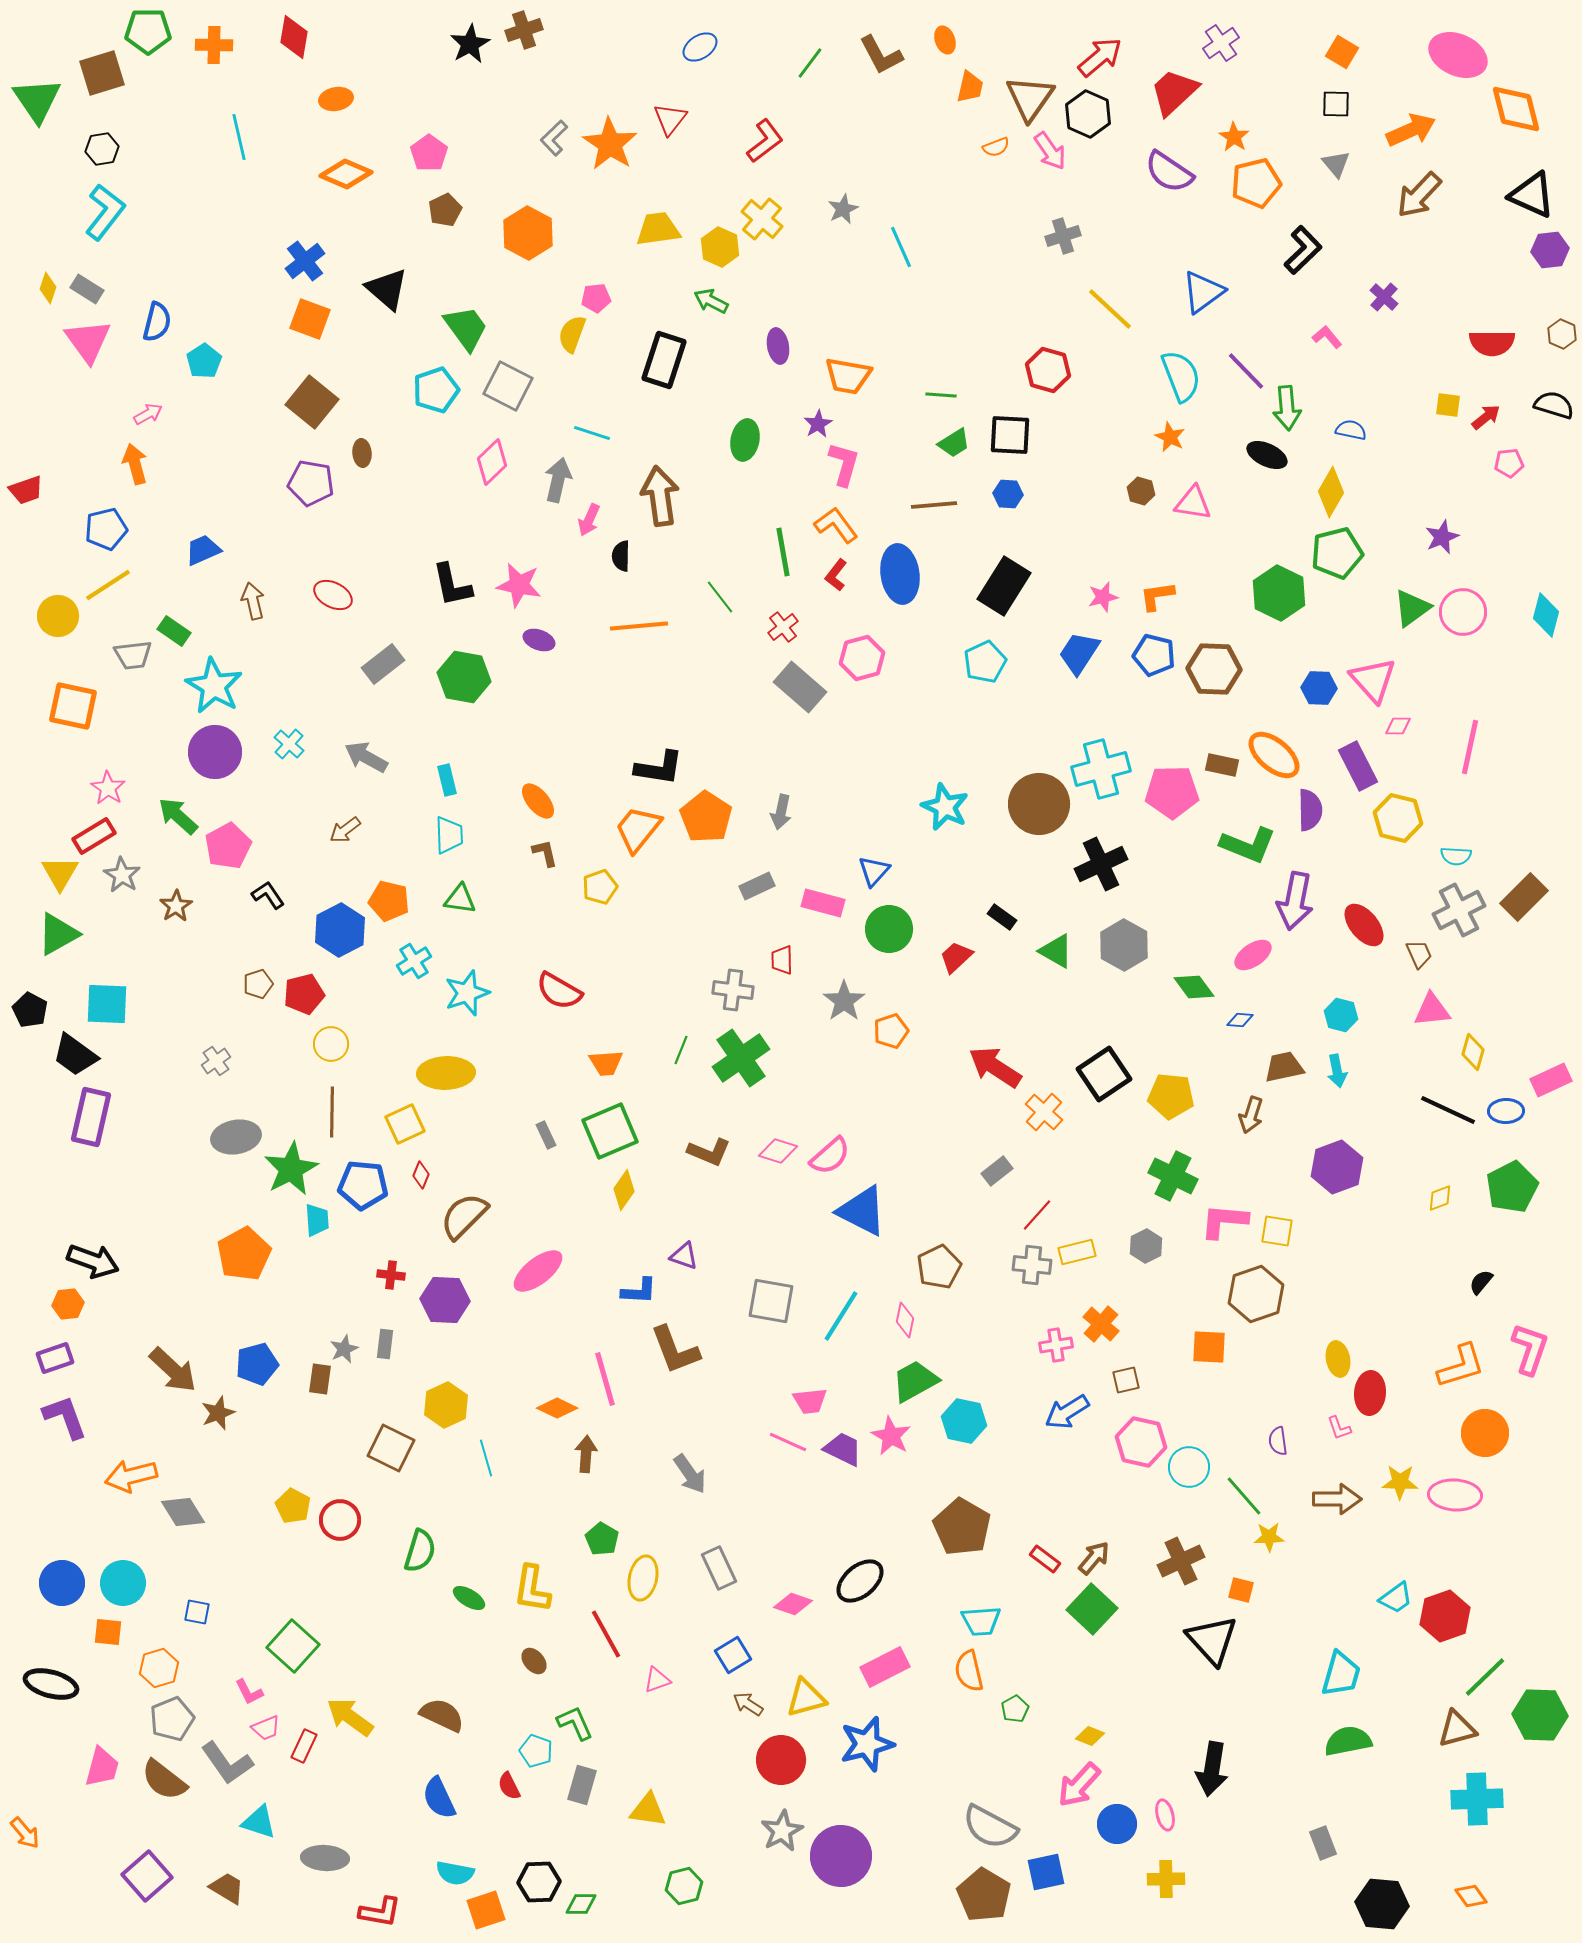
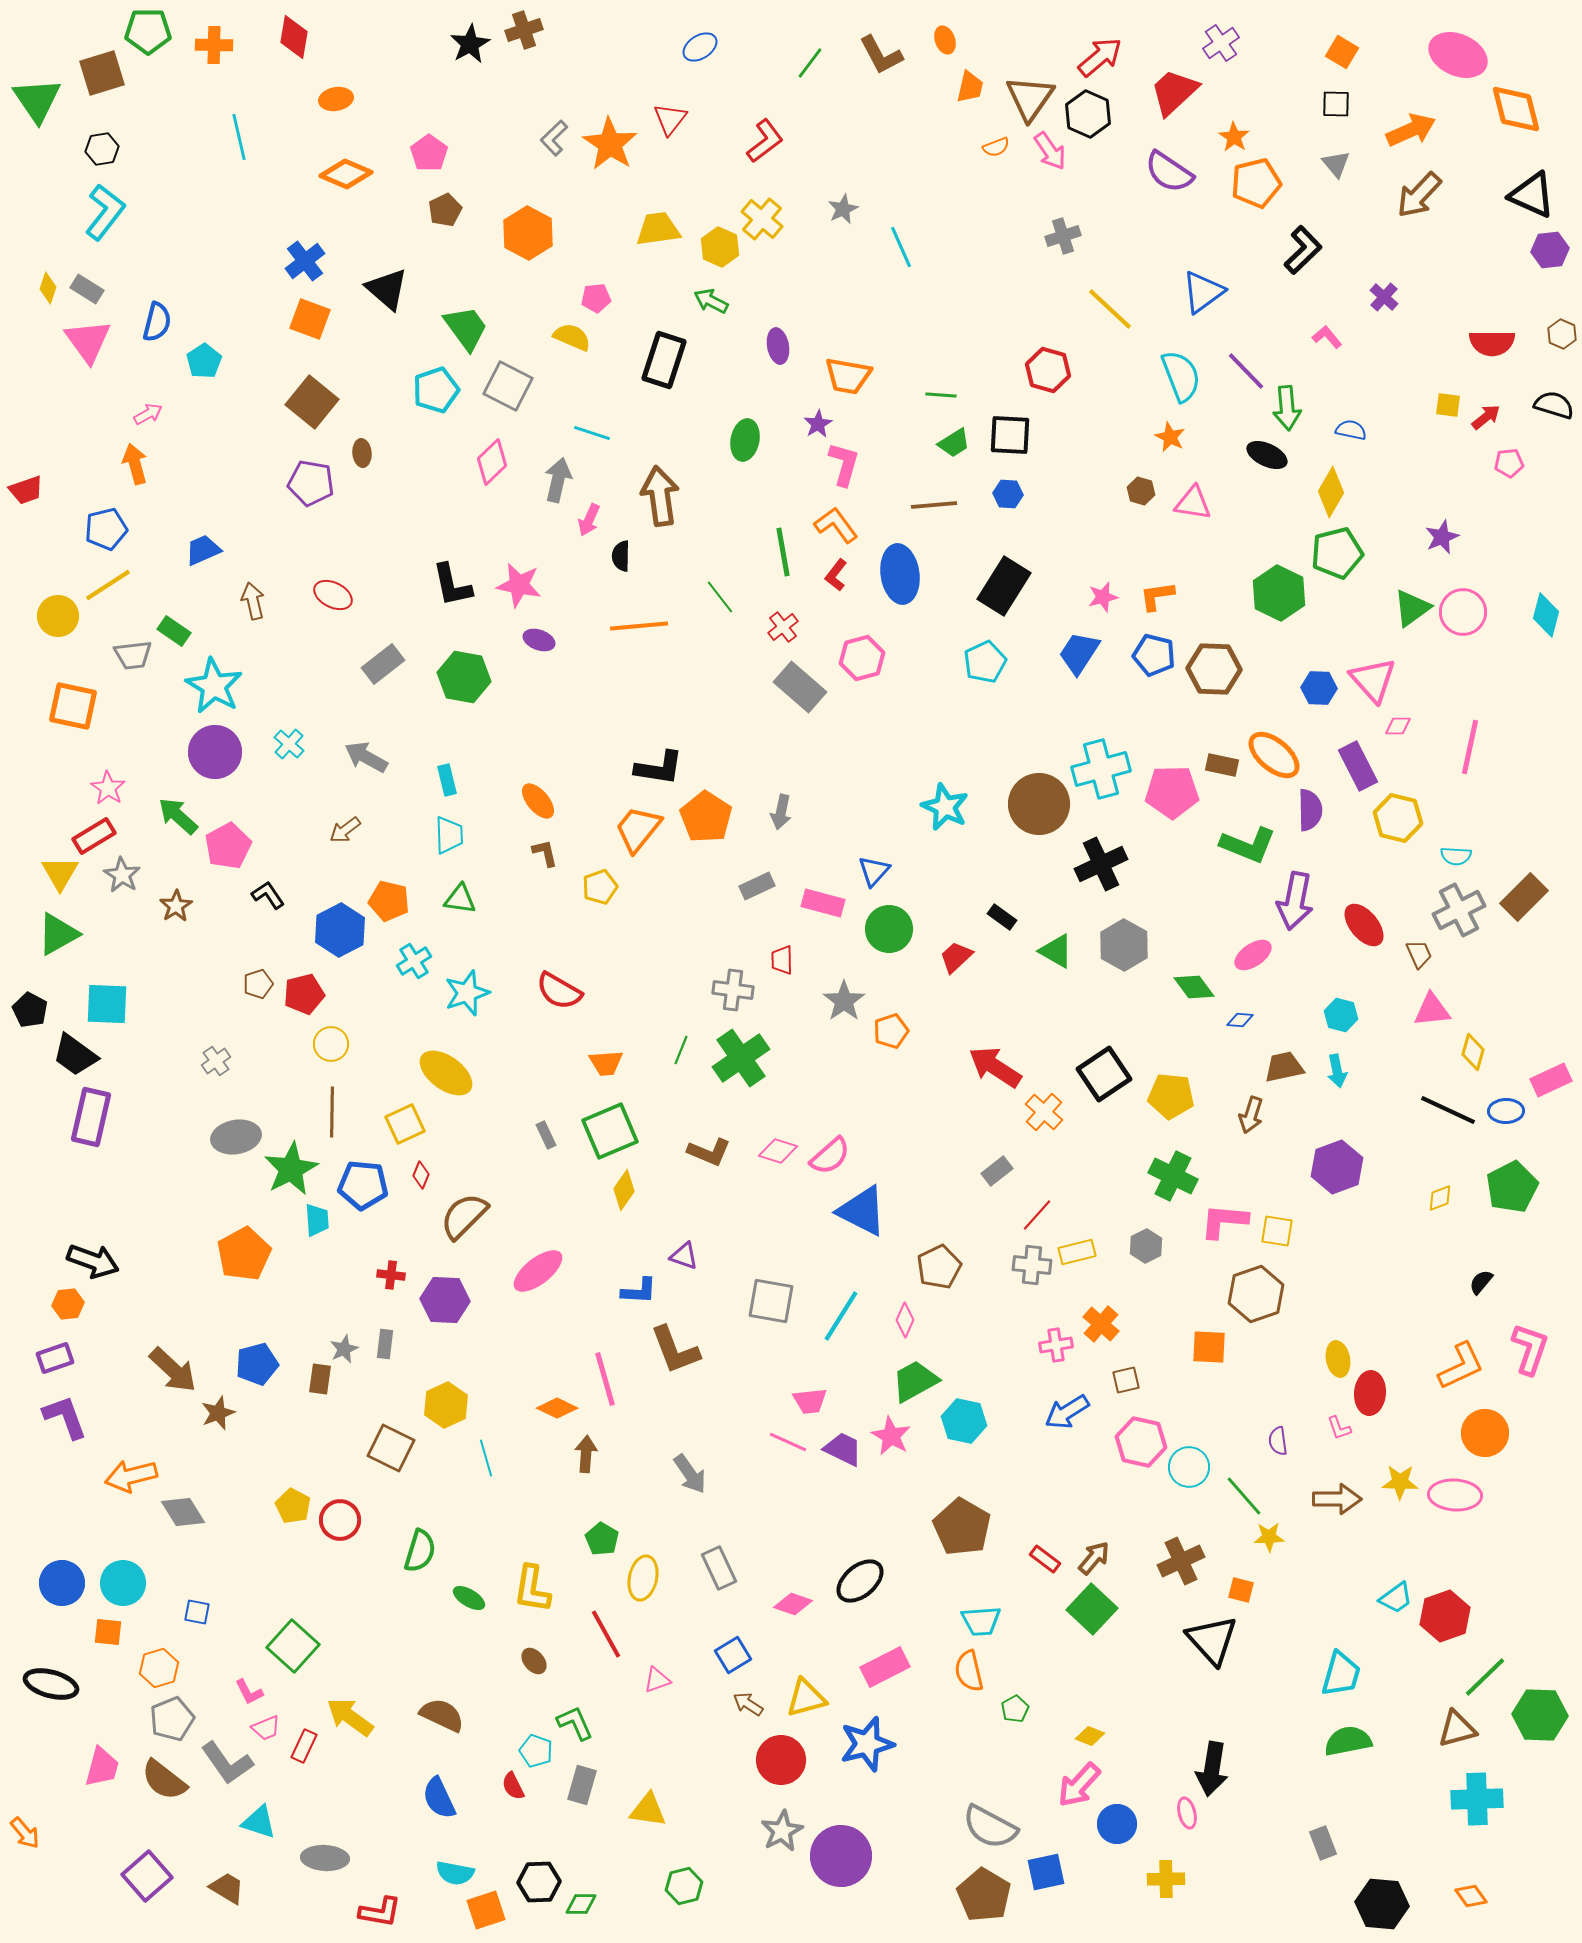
yellow semicircle at (572, 334): moved 3 px down; rotated 93 degrees clockwise
yellow ellipse at (446, 1073): rotated 38 degrees clockwise
pink diamond at (905, 1320): rotated 12 degrees clockwise
orange L-shape at (1461, 1366): rotated 8 degrees counterclockwise
red semicircle at (509, 1786): moved 4 px right
pink ellipse at (1165, 1815): moved 22 px right, 2 px up
